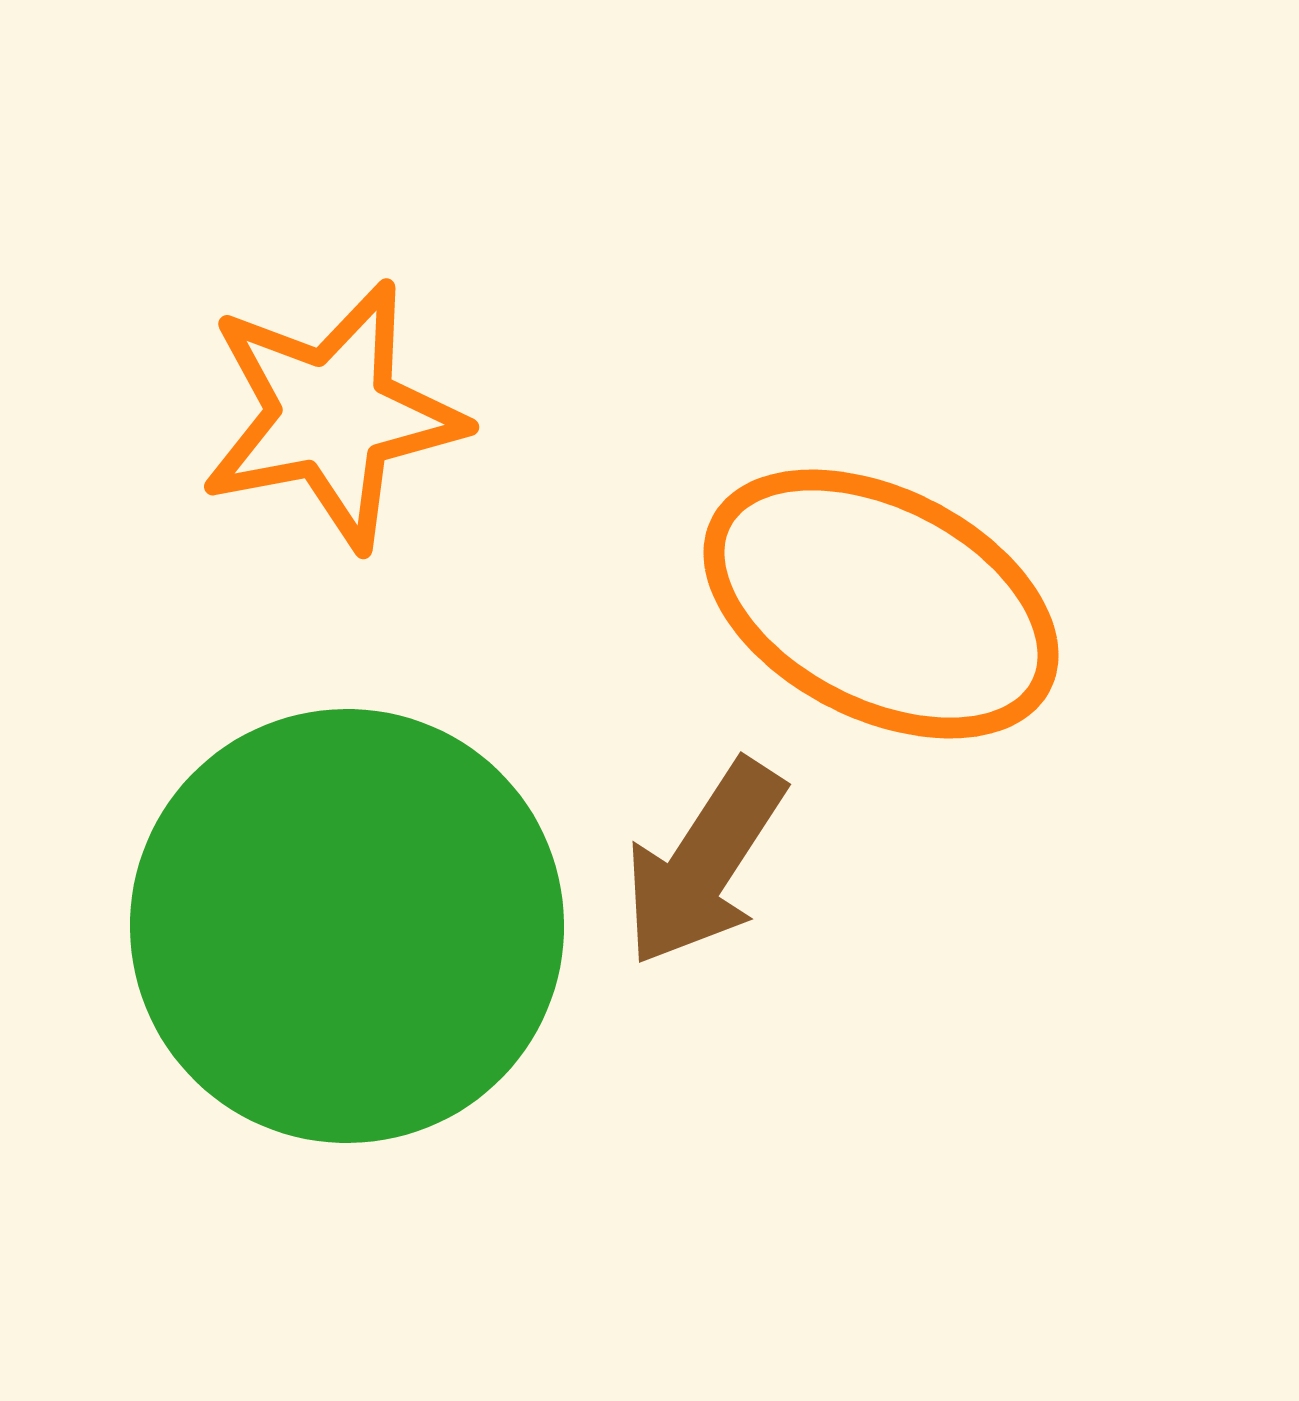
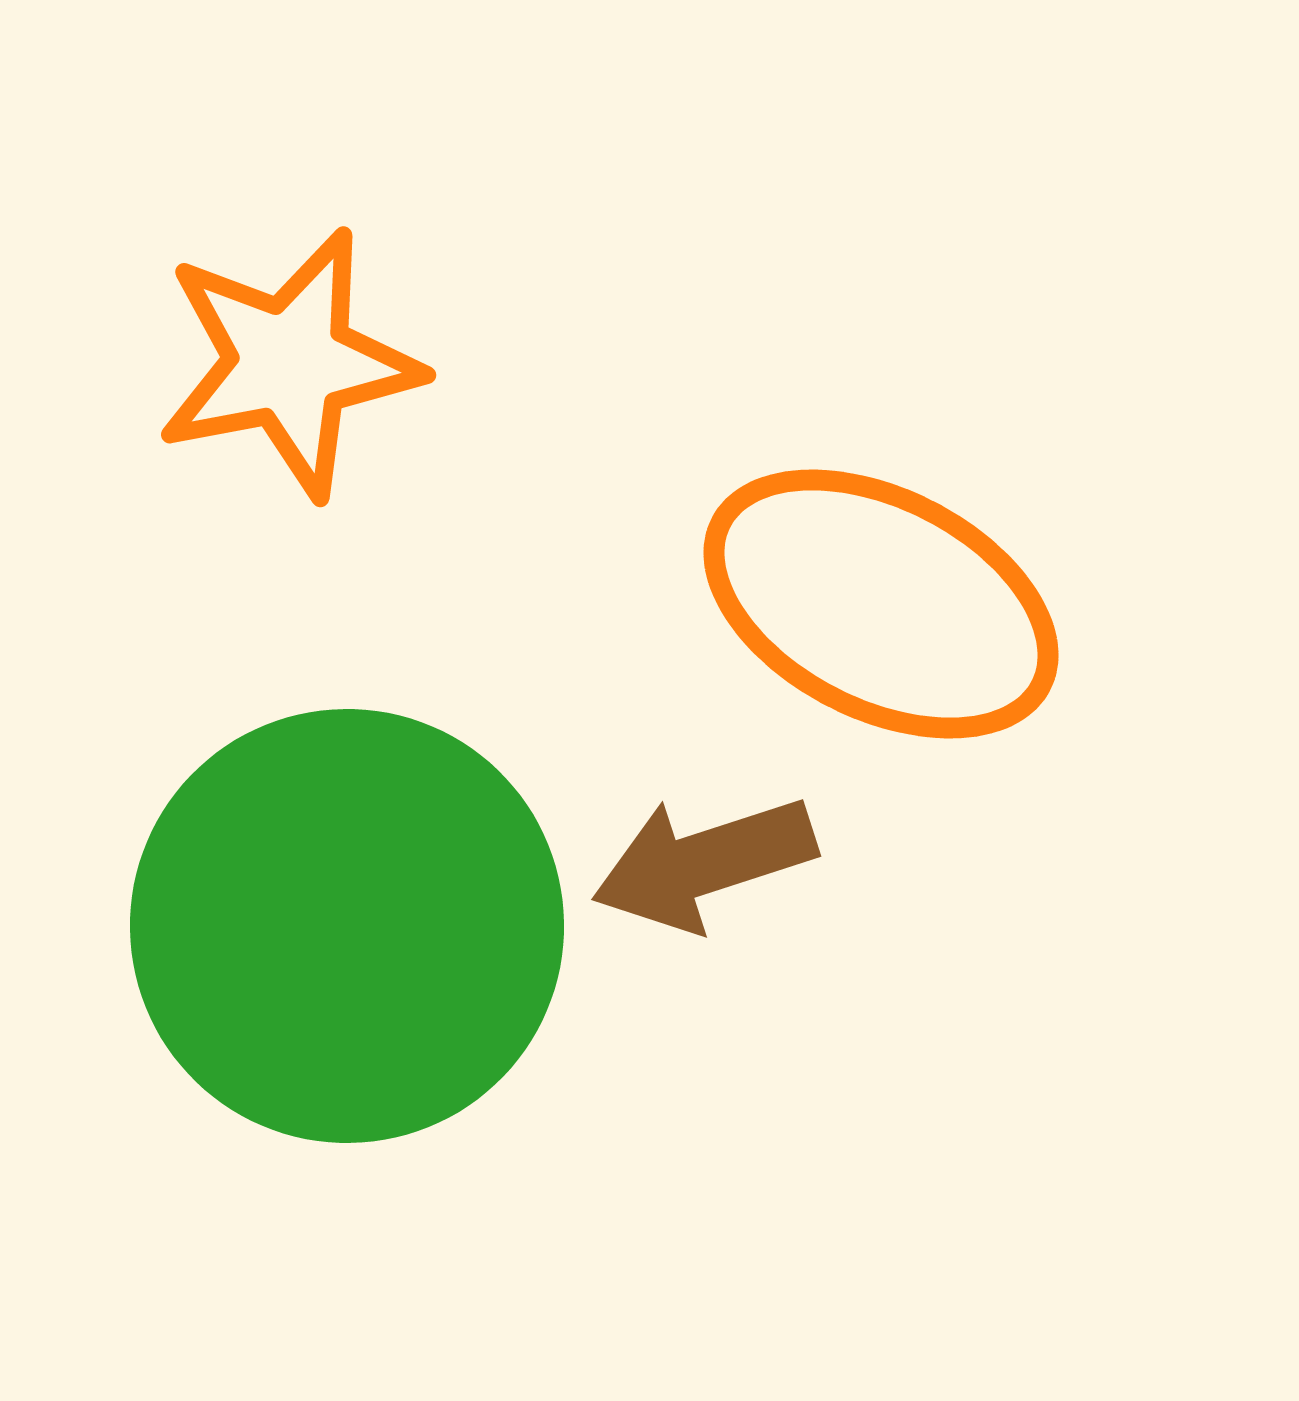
orange star: moved 43 px left, 52 px up
brown arrow: rotated 39 degrees clockwise
